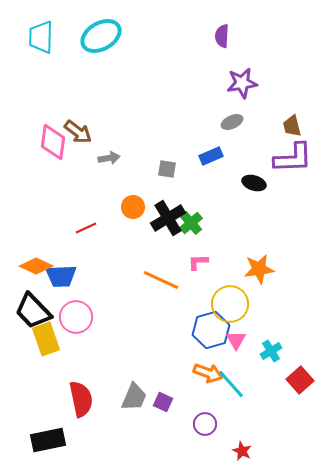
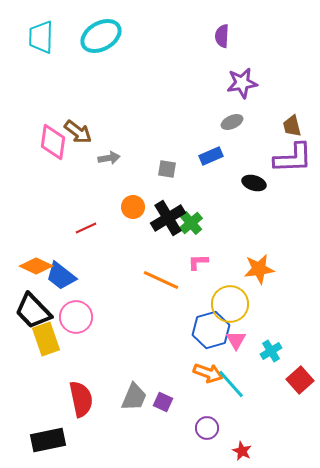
blue trapezoid: rotated 40 degrees clockwise
purple circle: moved 2 px right, 4 px down
